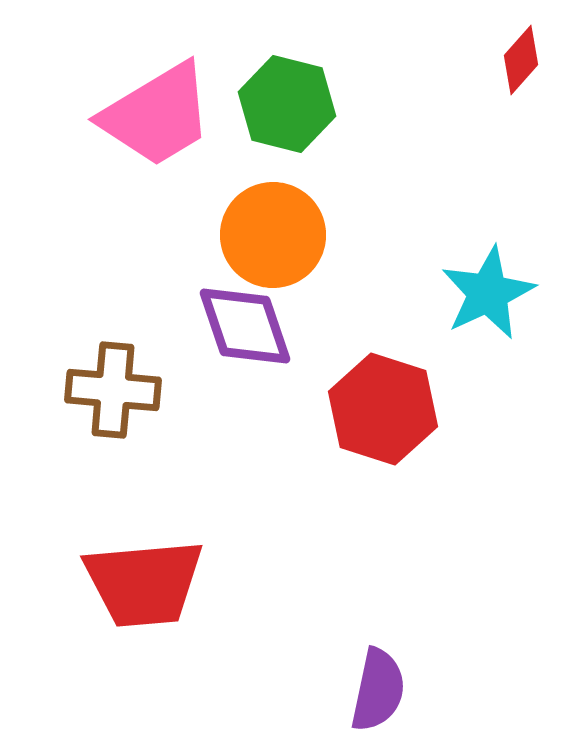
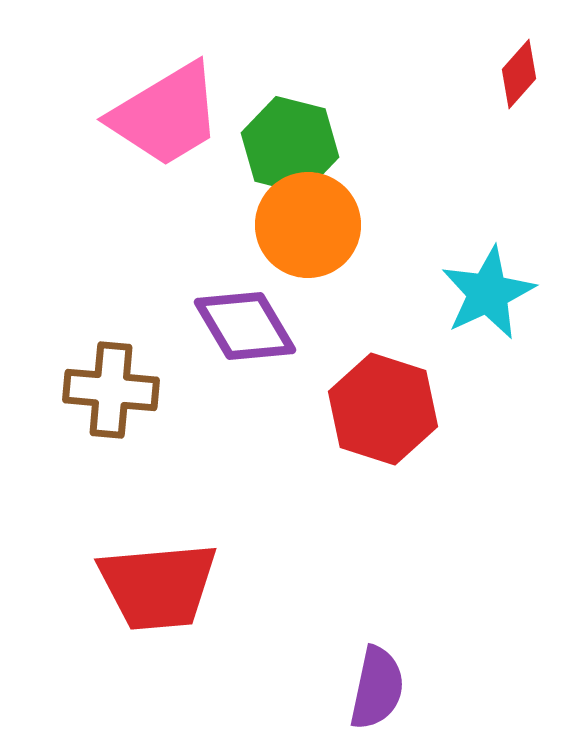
red diamond: moved 2 px left, 14 px down
green hexagon: moved 3 px right, 41 px down
pink trapezoid: moved 9 px right
orange circle: moved 35 px right, 10 px up
purple diamond: rotated 12 degrees counterclockwise
brown cross: moved 2 px left
red trapezoid: moved 14 px right, 3 px down
purple semicircle: moved 1 px left, 2 px up
